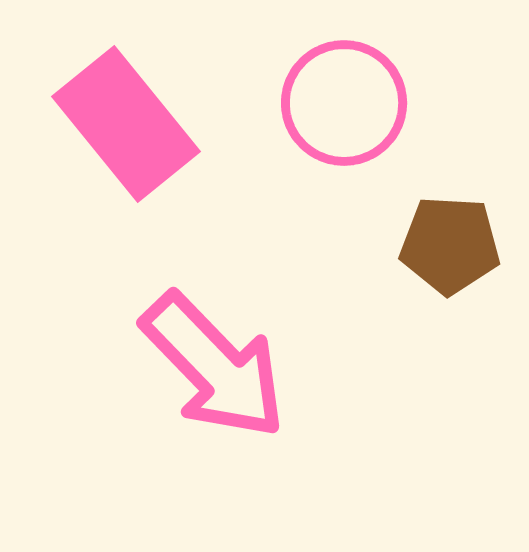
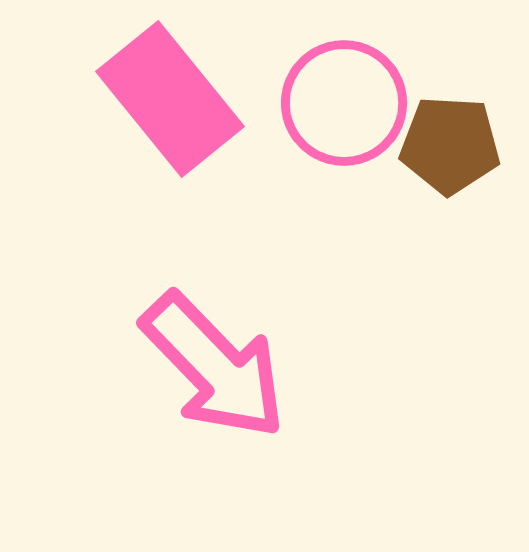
pink rectangle: moved 44 px right, 25 px up
brown pentagon: moved 100 px up
